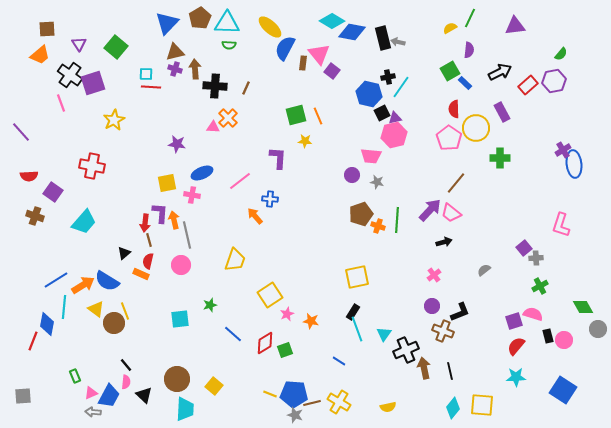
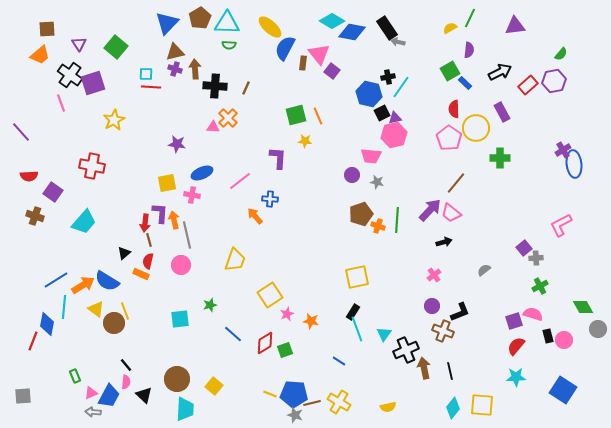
black rectangle at (383, 38): moved 4 px right, 10 px up; rotated 20 degrees counterclockwise
pink L-shape at (561, 225): rotated 45 degrees clockwise
